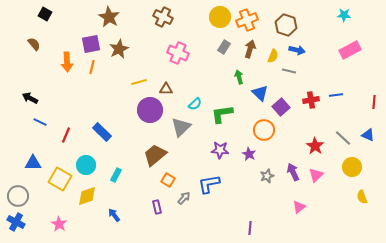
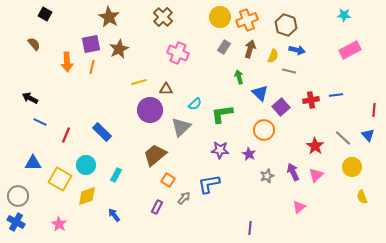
brown cross at (163, 17): rotated 18 degrees clockwise
red line at (374, 102): moved 8 px down
blue triangle at (368, 135): rotated 24 degrees clockwise
purple rectangle at (157, 207): rotated 40 degrees clockwise
